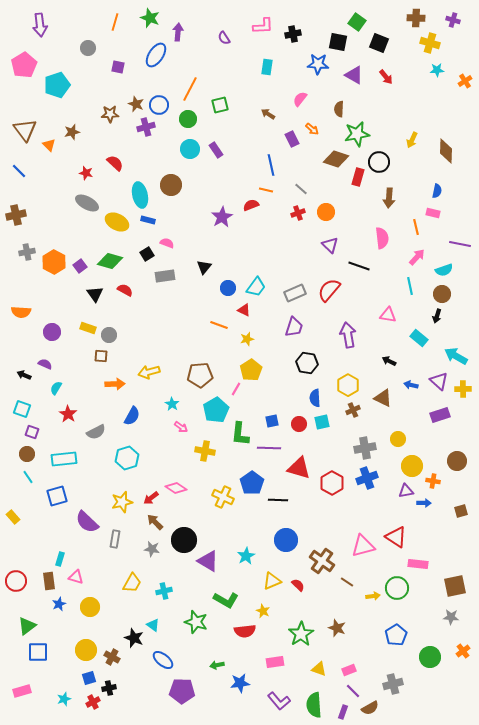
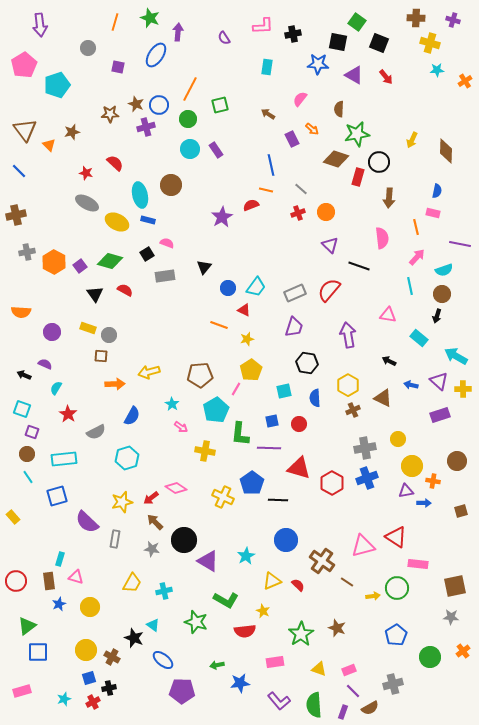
cyan square at (322, 422): moved 38 px left, 31 px up
